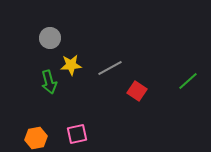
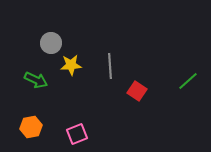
gray circle: moved 1 px right, 5 px down
gray line: moved 2 px up; rotated 65 degrees counterclockwise
green arrow: moved 13 px left, 2 px up; rotated 50 degrees counterclockwise
pink square: rotated 10 degrees counterclockwise
orange hexagon: moved 5 px left, 11 px up
